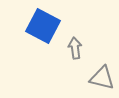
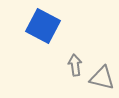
gray arrow: moved 17 px down
